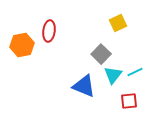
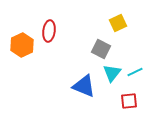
orange hexagon: rotated 15 degrees counterclockwise
gray square: moved 5 px up; rotated 18 degrees counterclockwise
cyan triangle: moved 1 px left, 2 px up
